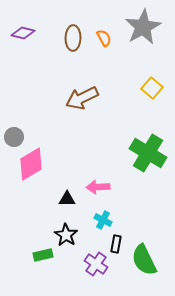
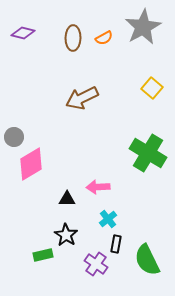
orange semicircle: rotated 90 degrees clockwise
cyan cross: moved 5 px right, 1 px up; rotated 24 degrees clockwise
green semicircle: moved 3 px right
